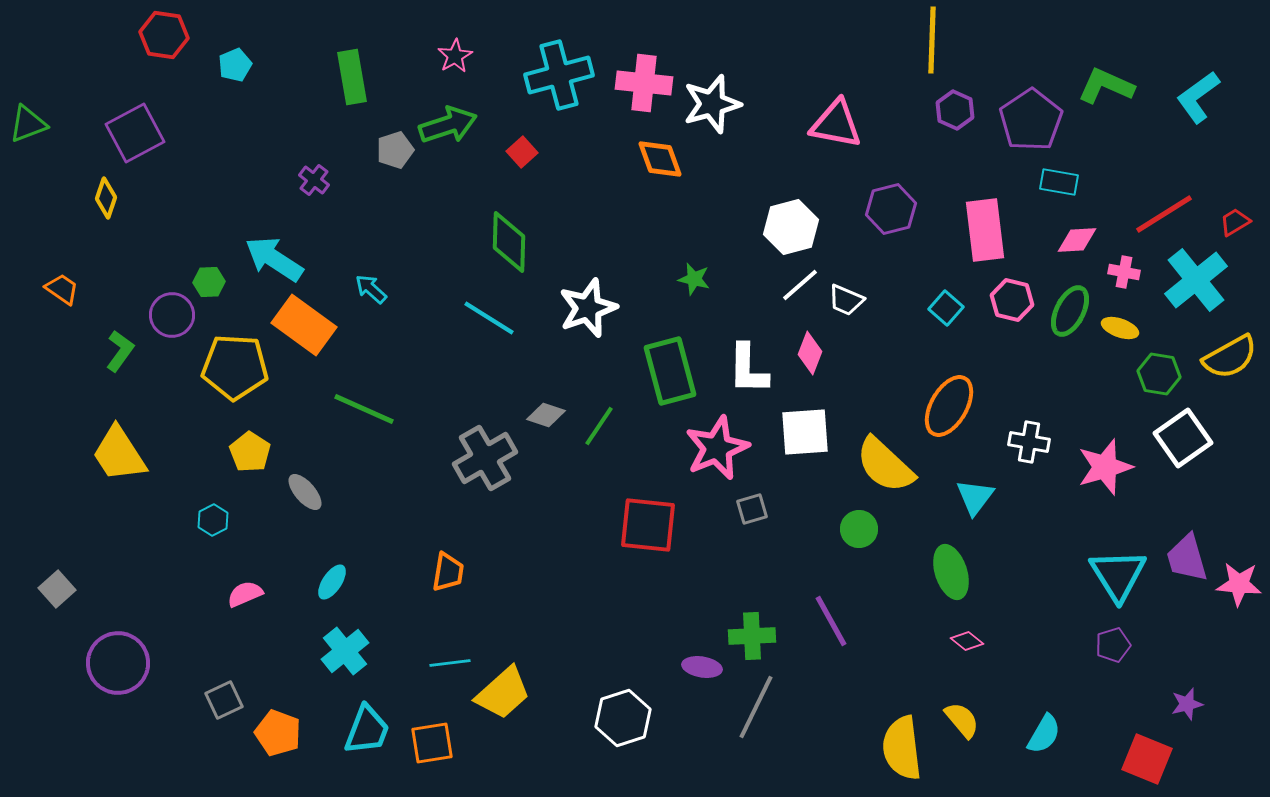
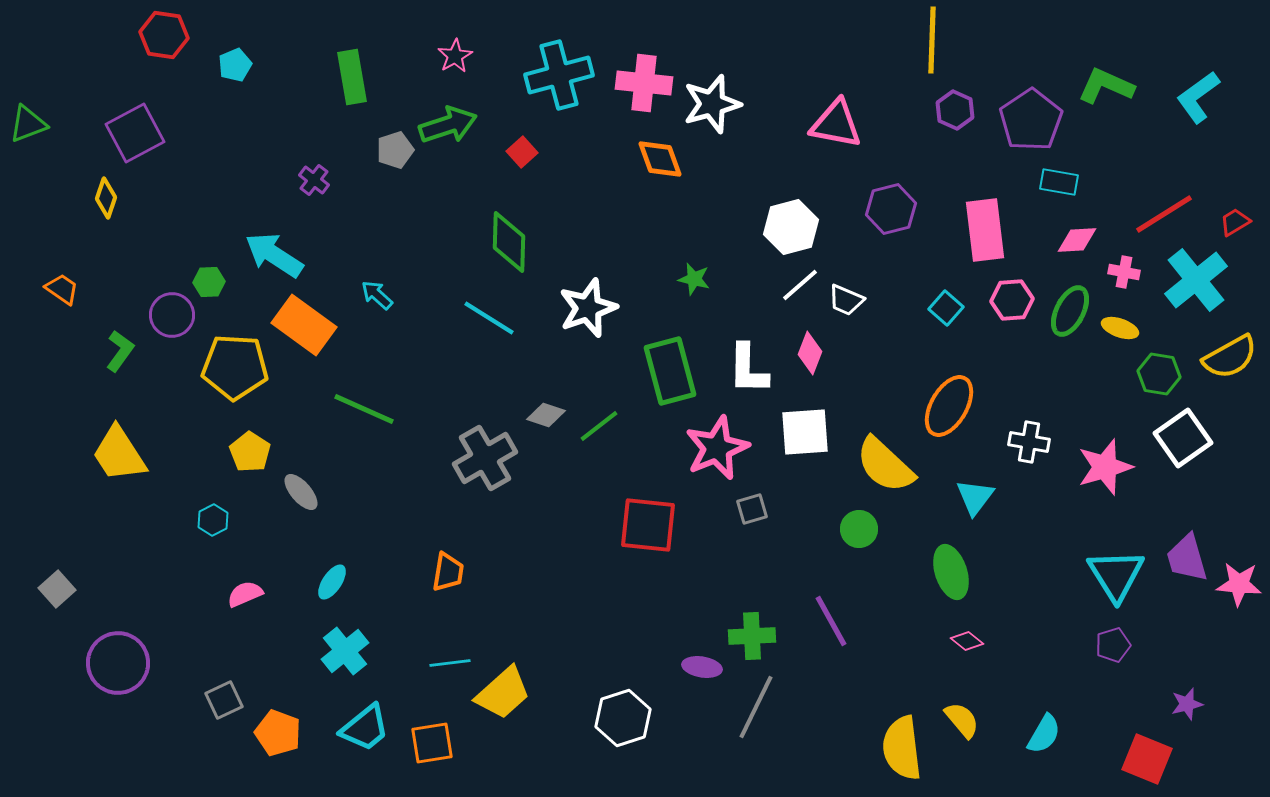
cyan arrow at (274, 259): moved 4 px up
cyan arrow at (371, 289): moved 6 px right, 6 px down
pink hexagon at (1012, 300): rotated 18 degrees counterclockwise
green line at (599, 426): rotated 18 degrees clockwise
gray ellipse at (305, 492): moved 4 px left
cyan triangle at (1118, 575): moved 2 px left
cyan trapezoid at (367, 730): moved 2 px left, 2 px up; rotated 30 degrees clockwise
